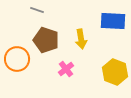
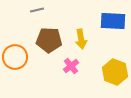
gray line: rotated 32 degrees counterclockwise
brown pentagon: moved 3 px right; rotated 15 degrees counterclockwise
orange circle: moved 2 px left, 2 px up
pink cross: moved 5 px right, 3 px up
